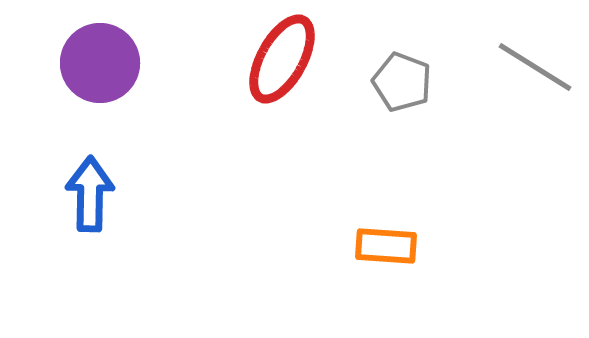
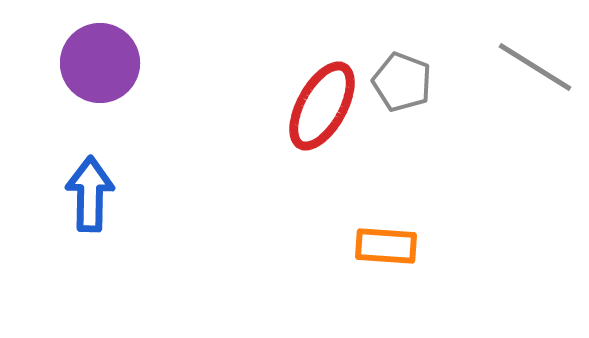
red ellipse: moved 40 px right, 47 px down
